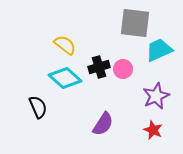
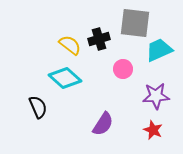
yellow semicircle: moved 5 px right
black cross: moved 28 px up
purple star: rotated 20 degrees clockwise
